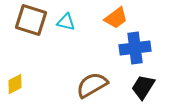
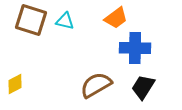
cyan triangle: moved 1 px left, 1 px up
blue cross: rotated 8 degrees clockwise
brown semicircle: moved 4 px right
